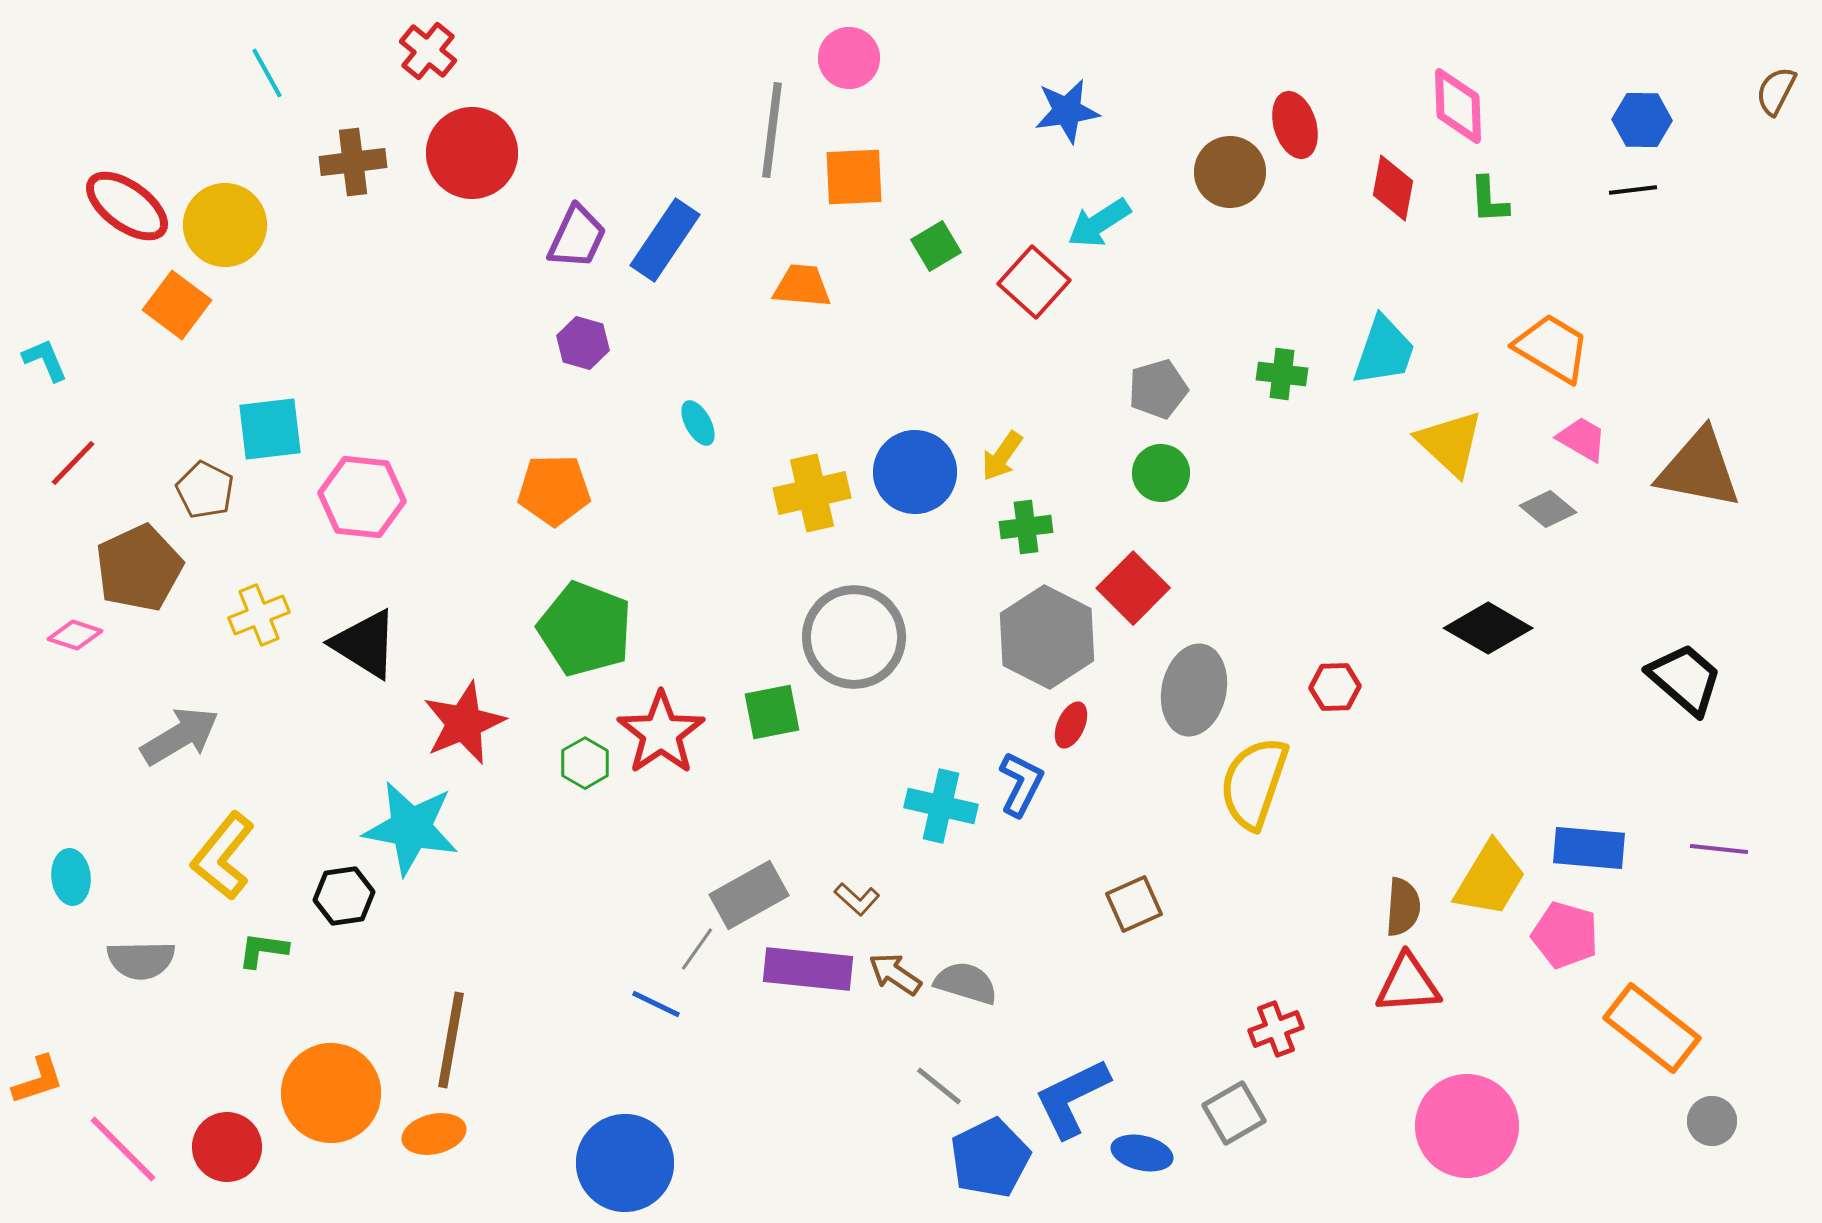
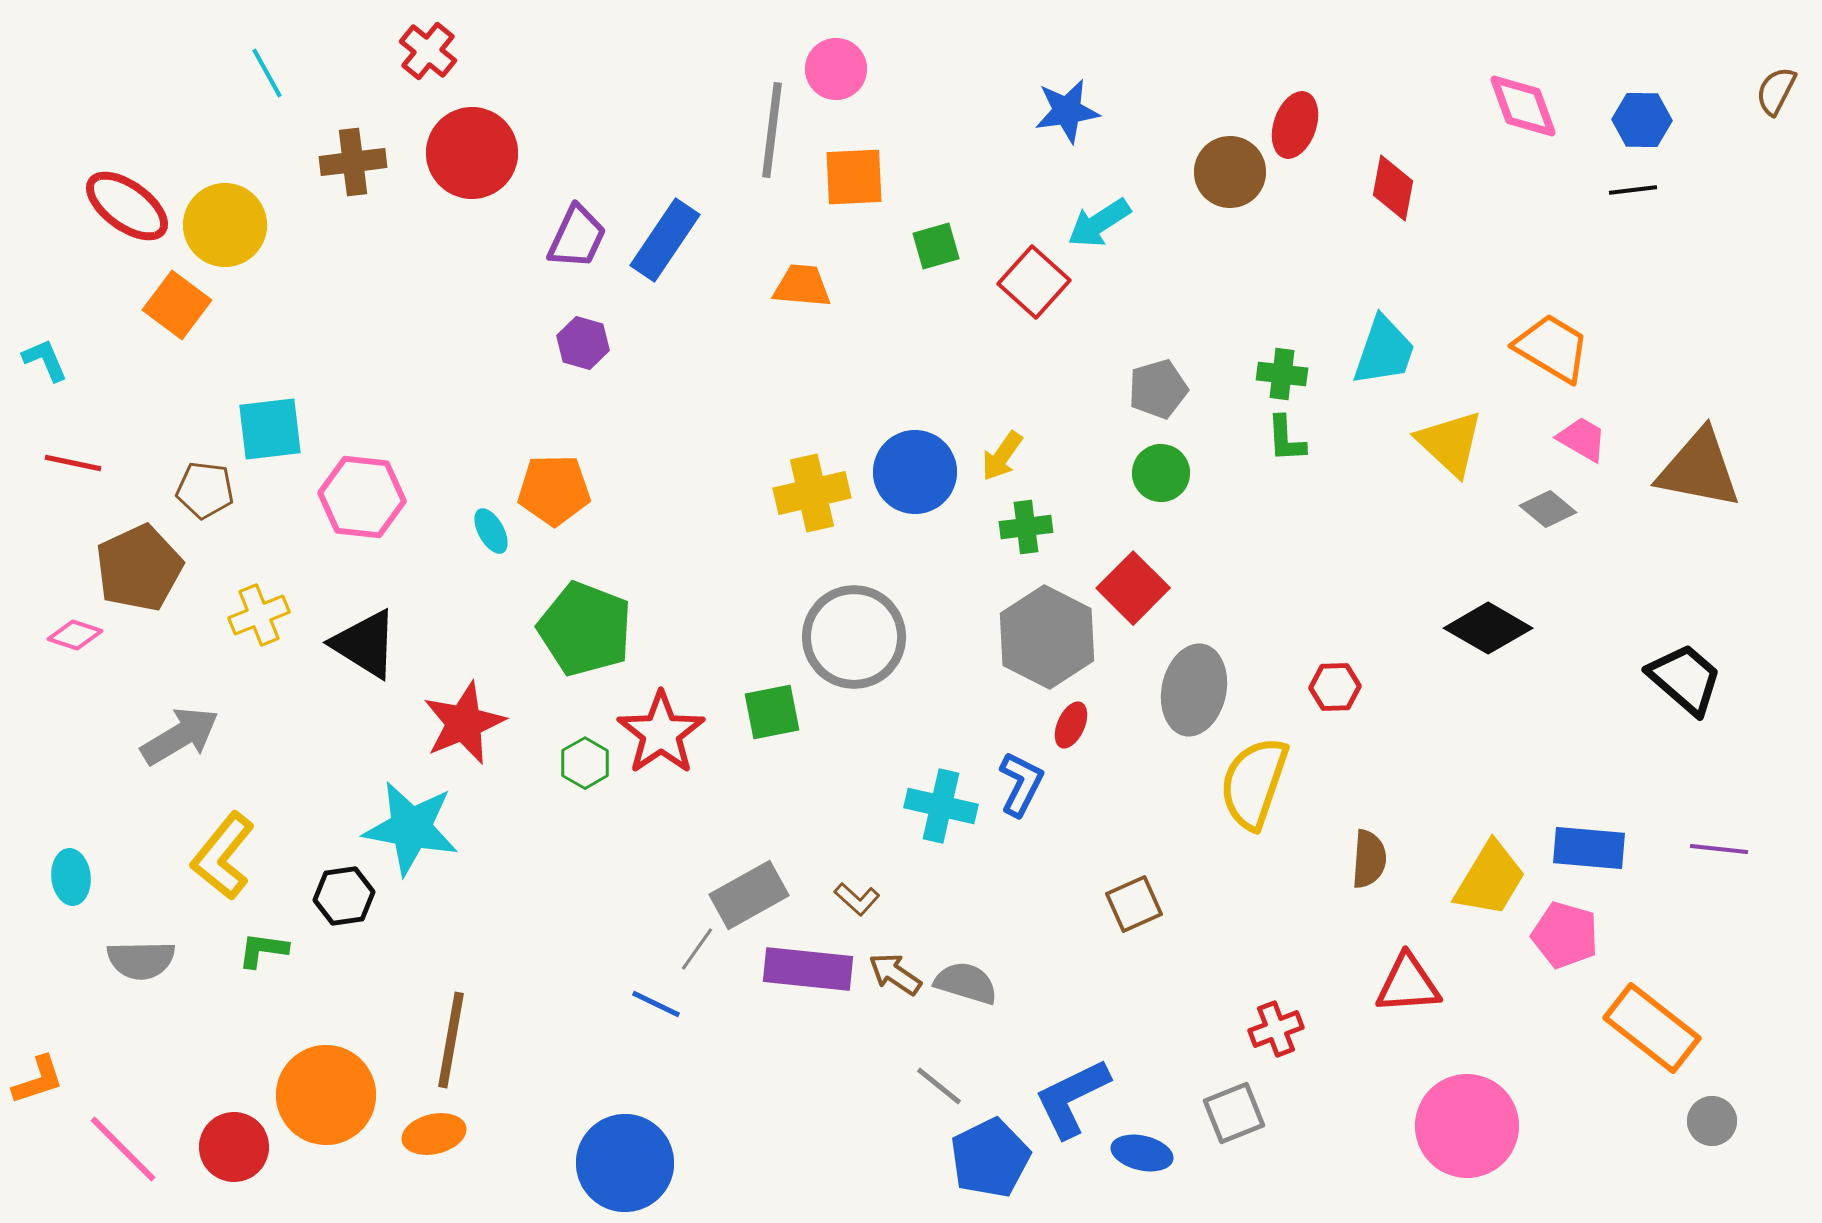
pink circle at (849, 58): moved 13 px left, 11 px down
pink diamond at (1458, 106): moved 65 px right; rotated 18 degrees counterclockwise
red ellipse at (1295, 125): rotated 36 degrees clockwise
green L-shape at (1489, 200): moved 203 px left, 239 px down
green square at (936, 246): rotated 15 degrees clockwise
cyan ellipse at (698, 423): moved 207 px left, 108 px down
red line at (73, 463): rotated 58 degrees clockwise
brown pentagon at (205, 490): rotated 20 degrees counterclockwise
brown semicircle at (1403, 907): moved 34 px left, 48 px up
orange circle at (331, 1093): moved 5 px left, 2 px down
gray square at (1234, 1113): rotated 8 degrees clockwise
red circle at (227, 1147): moved 7 px right
